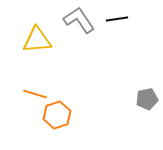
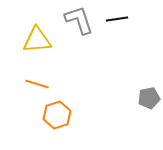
gray L-shape: rotated 16 degrees clockwise
orange line: moved 2 px right, 10 px up
gray pentagon: moved 2 px right, 1 px up
